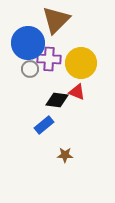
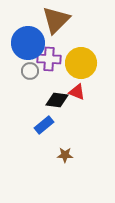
gray circle: moved 2 px down
